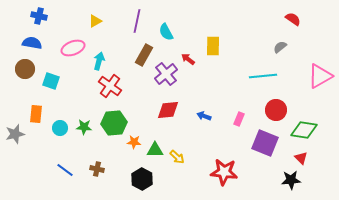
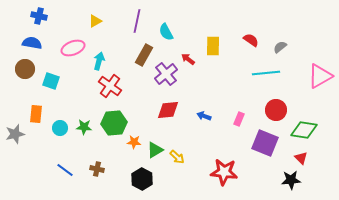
red semicircle: moved 42 px left, 21 px down
cyan line: moved 3 px right, 3 px up
green triangle: rotated 30 degrees counterclockwise
